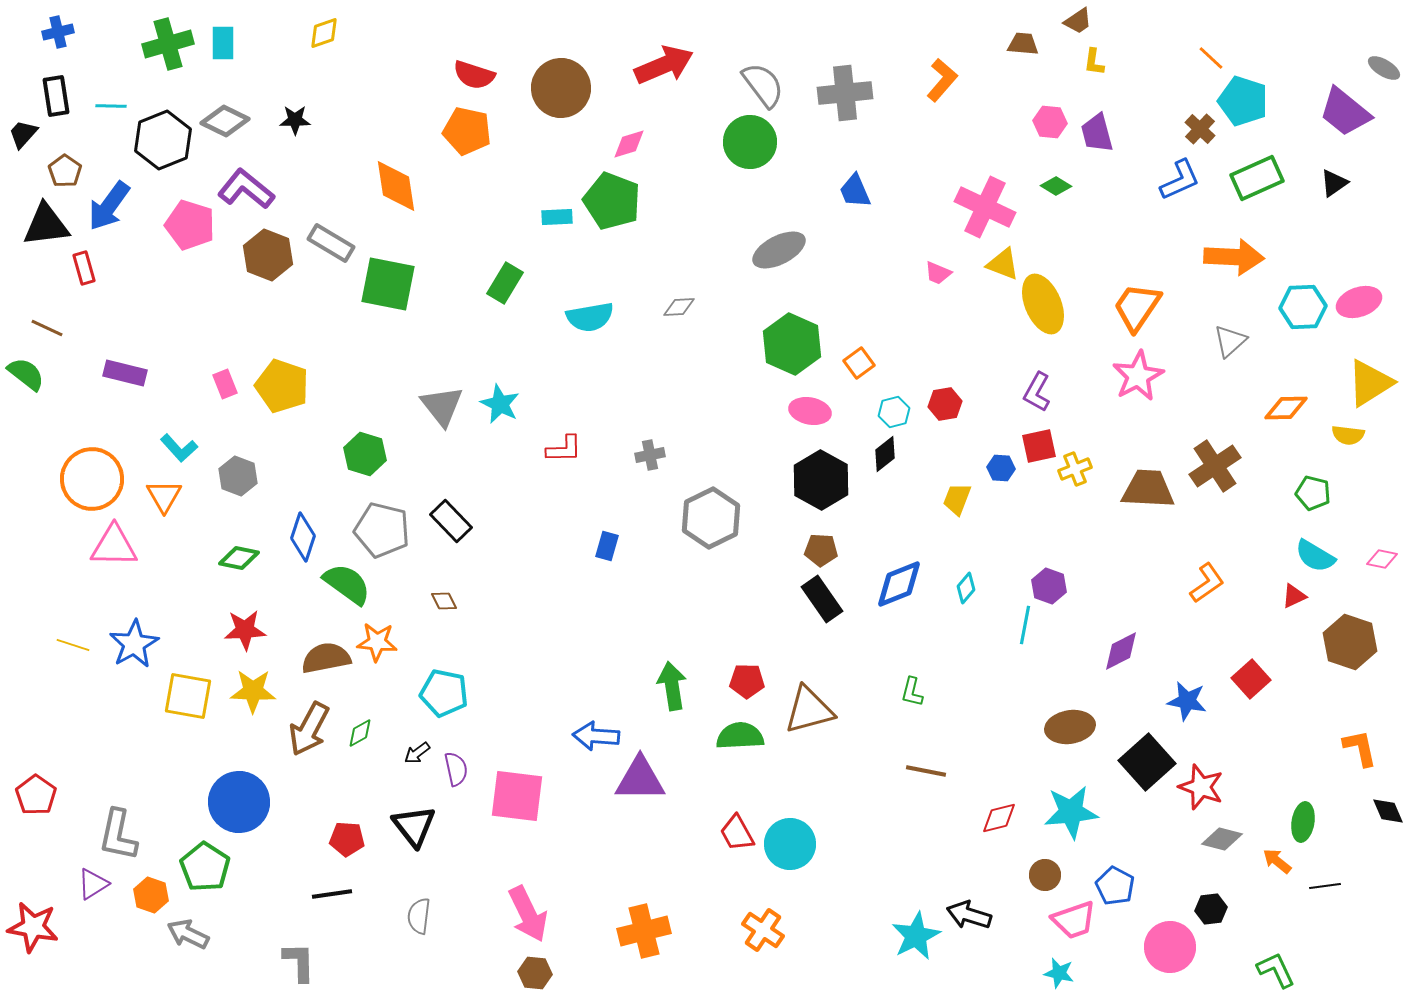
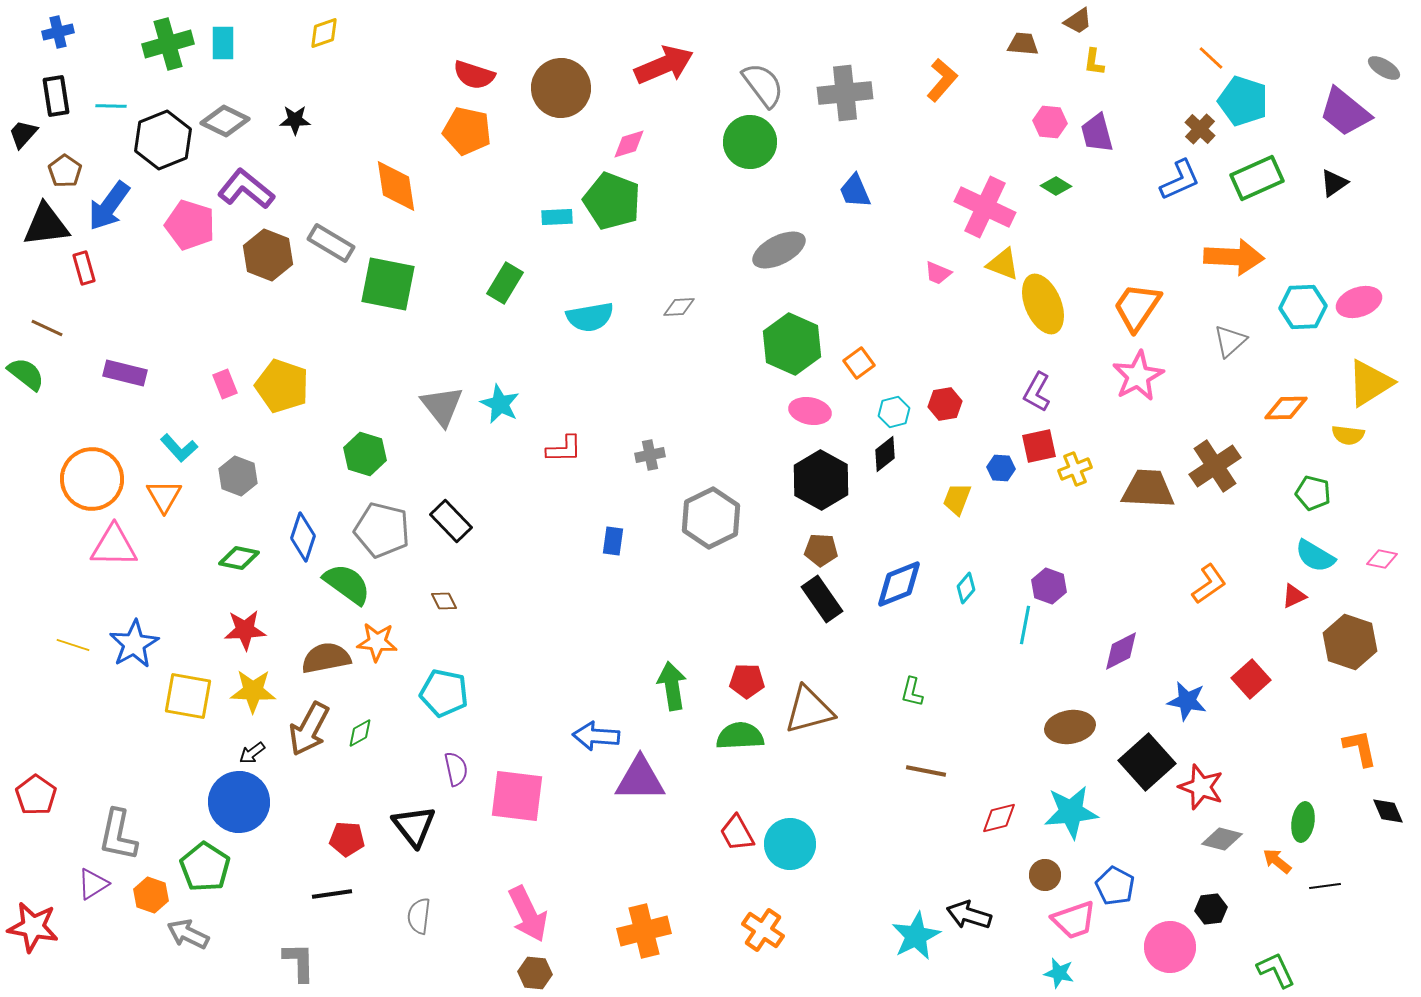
blue rectangle at (607, 546): moved 6 px right, 5 px up; rotated 8 degrees counterclockwise
orange L-shape at (1207, 583): moved 2 px right, 1 px down
black arrow at (417, 753): moved 165 px left
